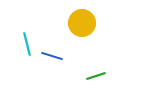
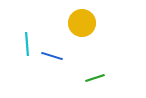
cyan line: rotated 10 degrees clockwise
green line: moved 1 px left, 2 px down
